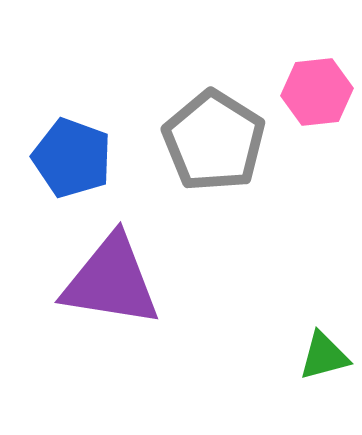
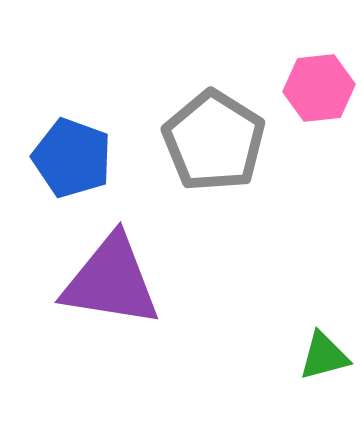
pink hexagon: moved 2 px right, 4 px up
